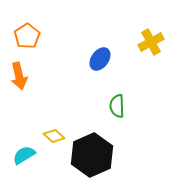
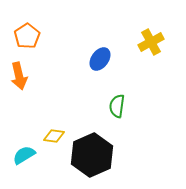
green semicircle: rotated 10 degrees clockwise
yellow diamond: rotated 35 degrees counterclockwise
